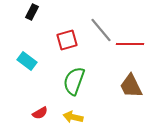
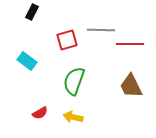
gray line: rotated 48 degrees counterclockwise
